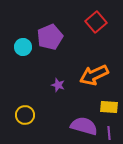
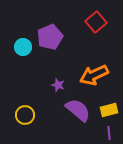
yellow rectangle: moved 3 px down; rotated 18 degrees counterclockwise
purple semicircle: moved 6 px left, 16 px up; rotated 24 degrees clockwise
